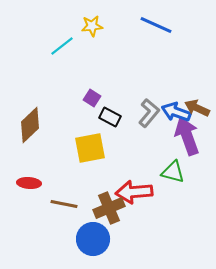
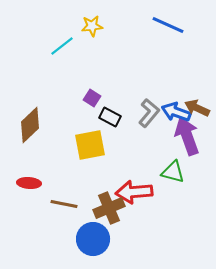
blue line: moved 12 px right
yellow square: moved 3 px up
